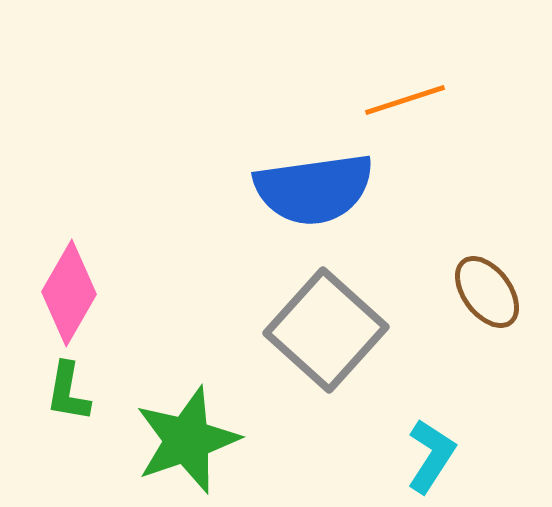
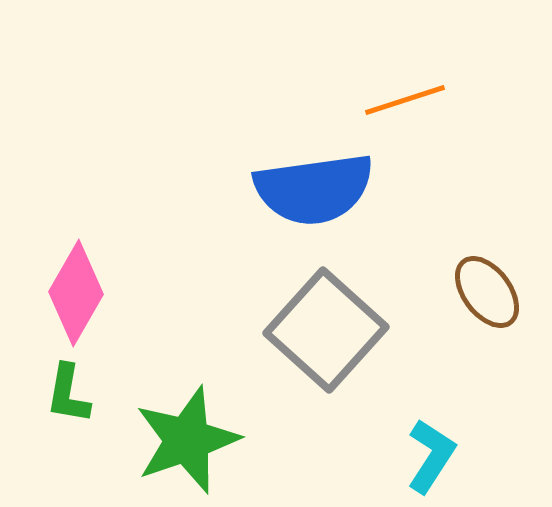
pink diamond: moved 7 px right
green L-shape: moved 2 px down
